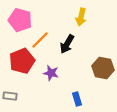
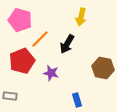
orange line: moved 1 px up
blue rectangle: moved 1 px down
